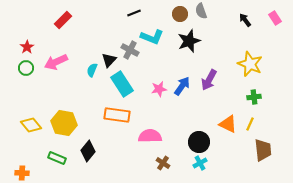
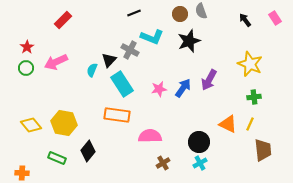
blue arrow: moved 1 px right, 2 px down
brown cross: rotated 24 degrees clockwise
